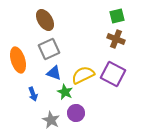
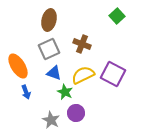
green square: rotated 28 degrees counterclockwise
brown ellipse: moved 4 px right; rotated 45 degrees clockwise
brown cross: moved 34 px left, 5 px down
orange ellipse: moved 6 px down; rotated 15 degrees counterclockwise
blue arrow: moved 7 px left, 2 px up
